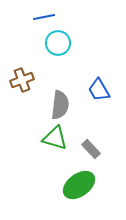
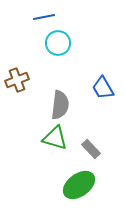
brown cross: moved 5 px left
blue trapezoid: moved 4 px right, 2 px up
